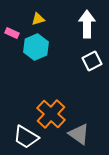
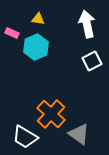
yellow triangle: rotated 24 degrees clockwise
white arrow: rotated 12 degrees counterclockwise
white trapezoid: moved 1 px left
